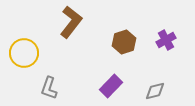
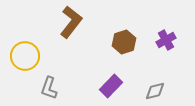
yellow circle: moved 1 px right, 3 px down
